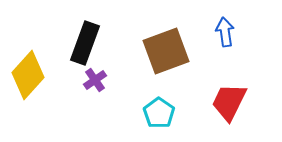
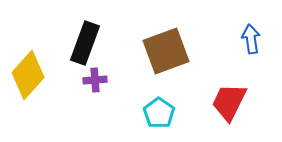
blue arrow: moved 26 px right, 7 px down
purple cross: rotated 30 degrees clockwise
